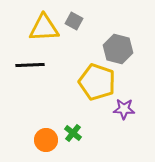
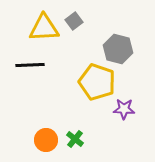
gray square: rotated 24 degrees clockwise
green cross: moved 2 px right, 6 px down
